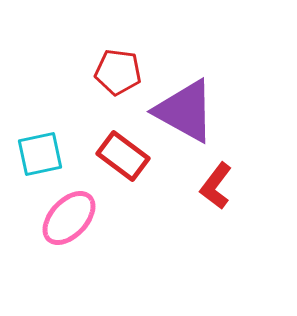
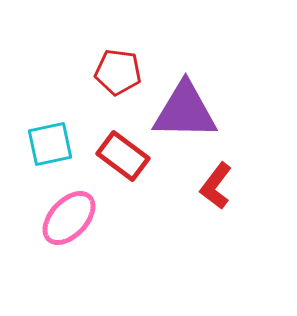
purple triangle: rotated 28 degrees counterclockwise
cyan square: moved 10 px right, 10 px up
